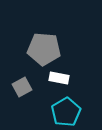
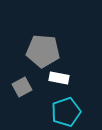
gray pentagon: moved 1 px left, 2 px down
cyan pentagon: rotated 12 degrees clockwise
